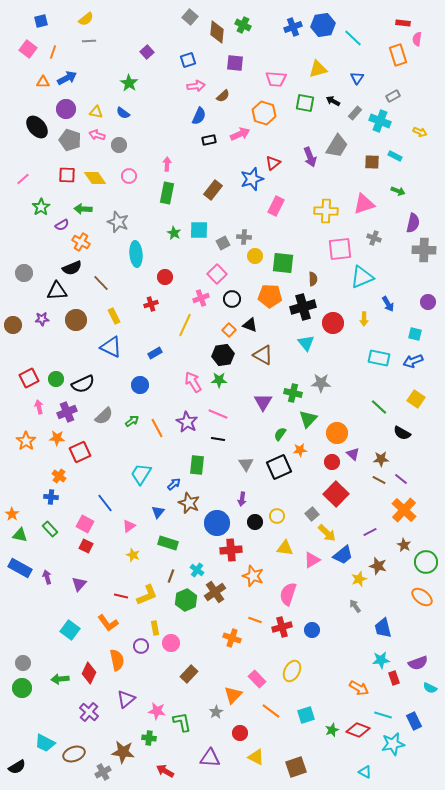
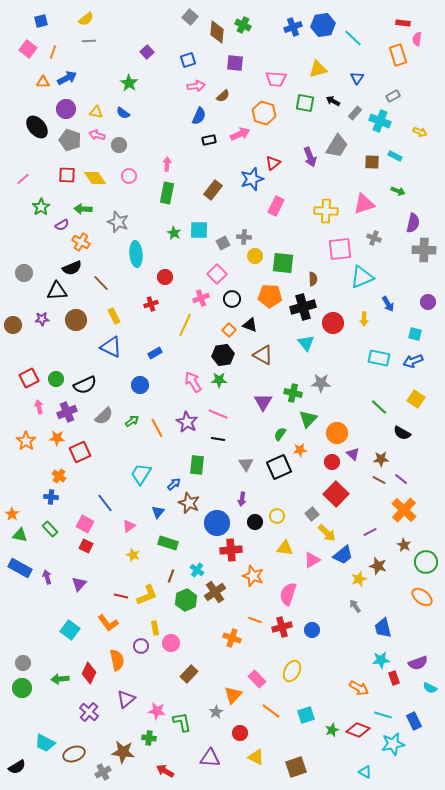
black semicircle at (83, 384): moved 2 px right, 1 px down
